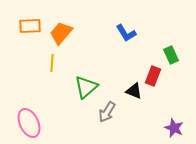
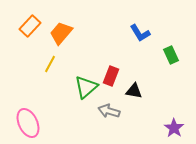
orange rectangle: rotated 45 degrees counterclockwise
blue L-shape: moved 14 px right
yellow line: moved 2 px left, 1 px down; rotated 24 degrees clockwise
red rectangle: moved 42 px left
black triangle: rotated 12 degrees counterclockwise
gray arrow: moved 2 px right, 1 px up; rotated 75 degrees clockwise
pink ellipse: moved 1 px left
purple star: rotated 12 degrees clockwise
